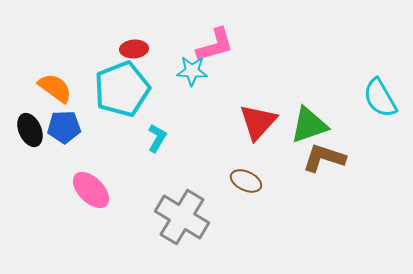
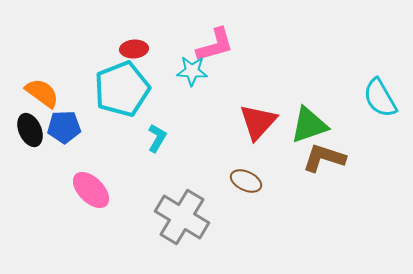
orange semicircle: moved 13 px left, 5 px down
